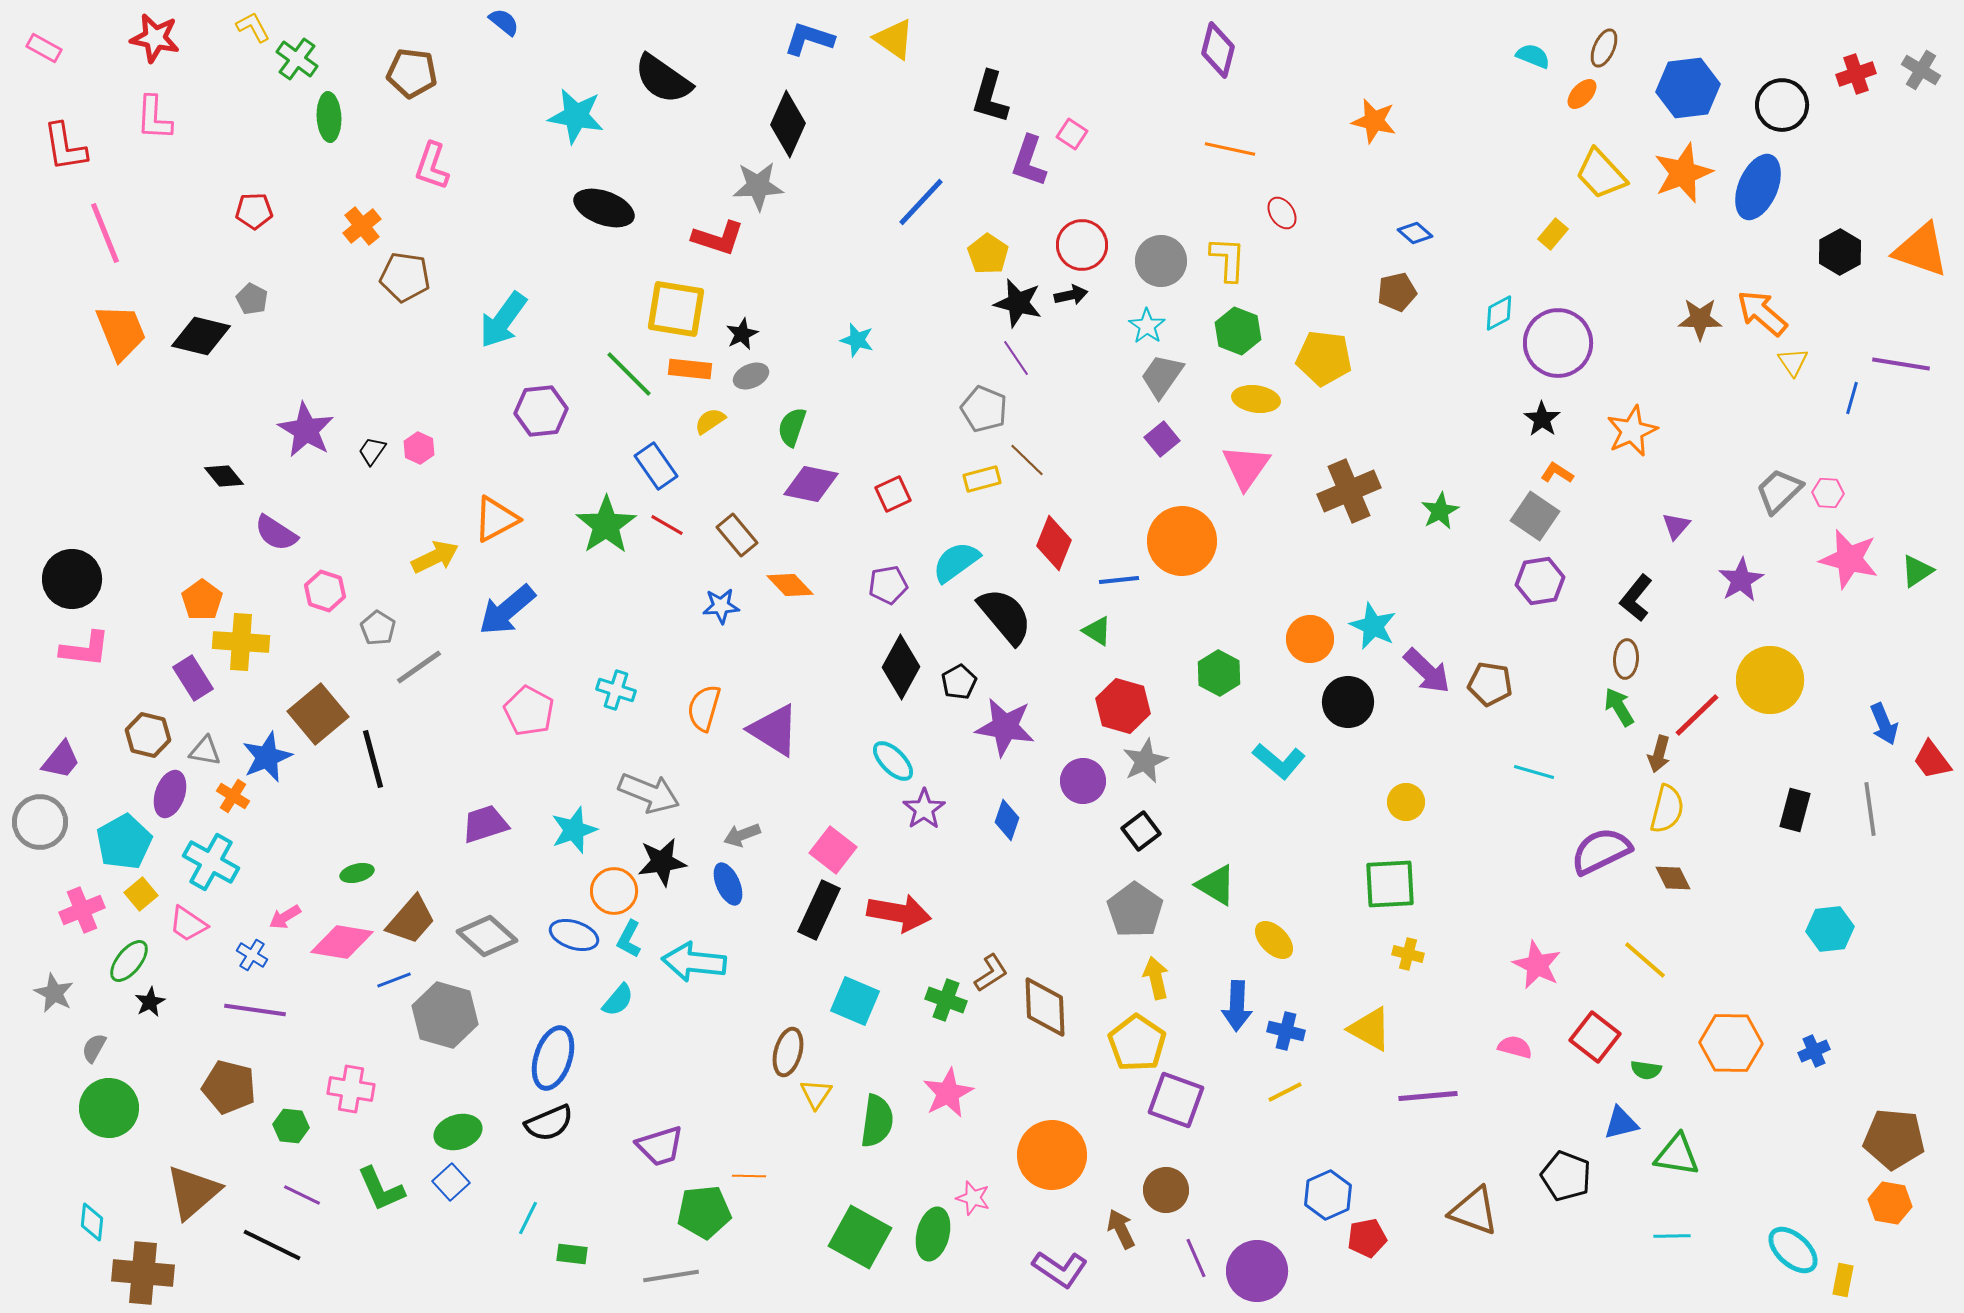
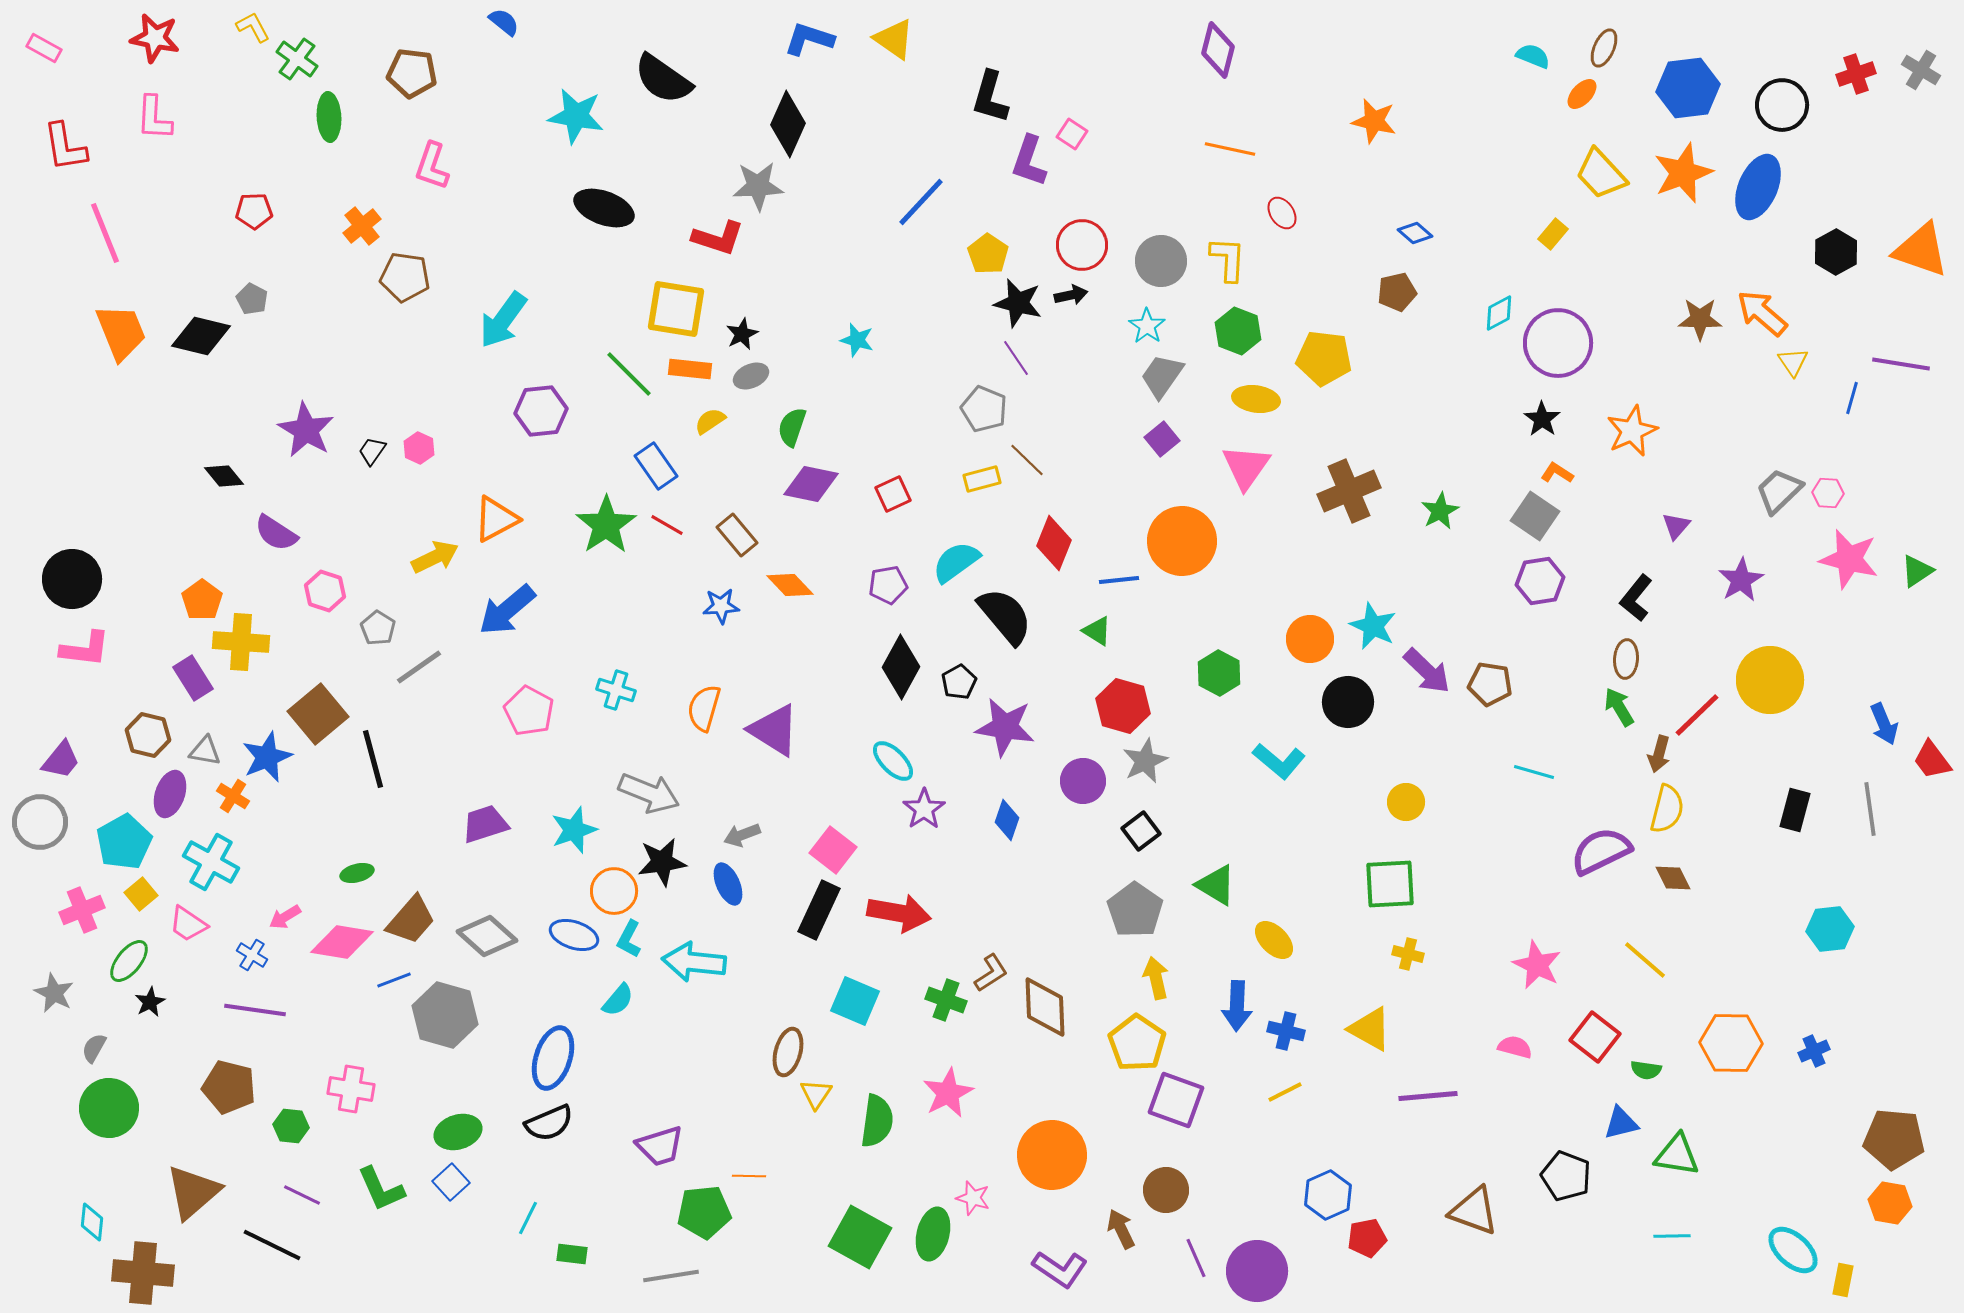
black hexagon at (1840, 252): moved 4 px left
